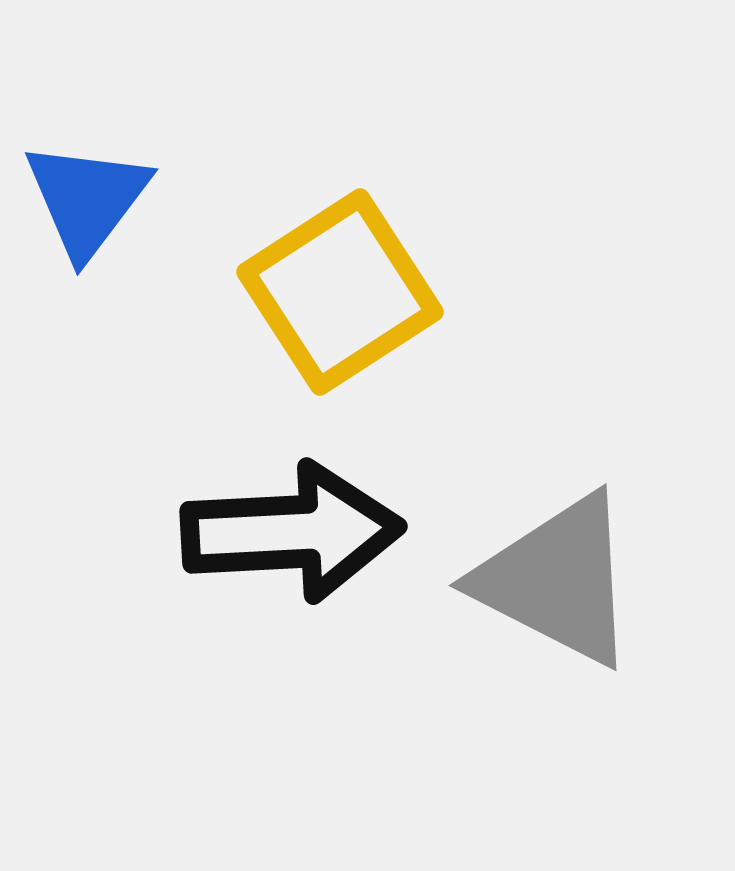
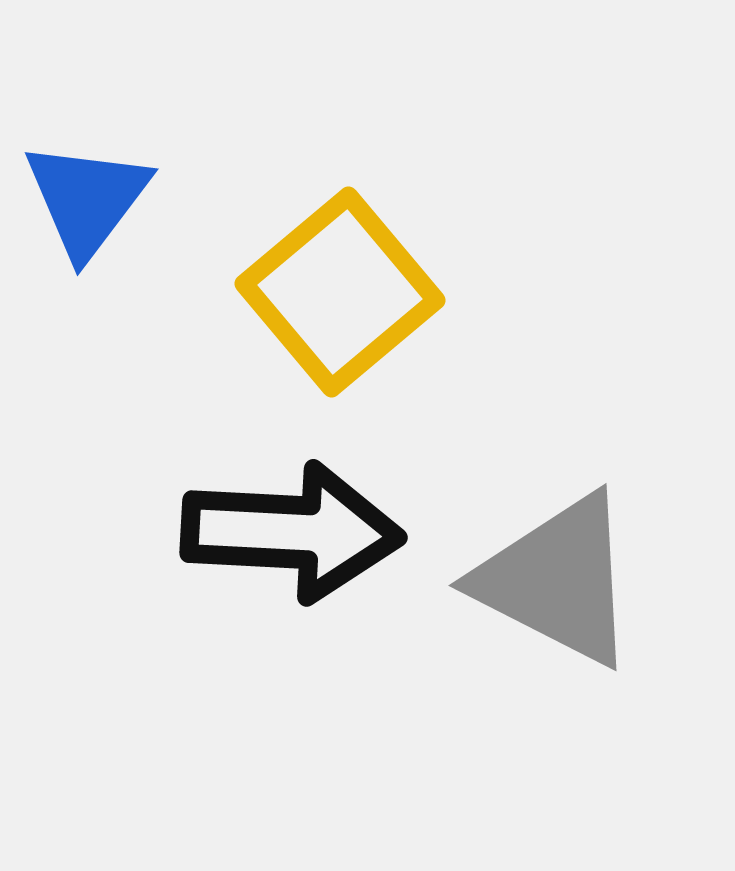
yellow square: rotated 7 degrees counterclockwise
black arrow: rotated 6 degrees clockwise
